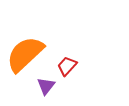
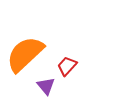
purple triangle: rotated 18 degrees counterclockwise
